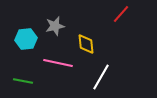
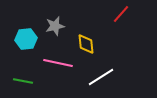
white line: rotated 28 degrees clockwise
